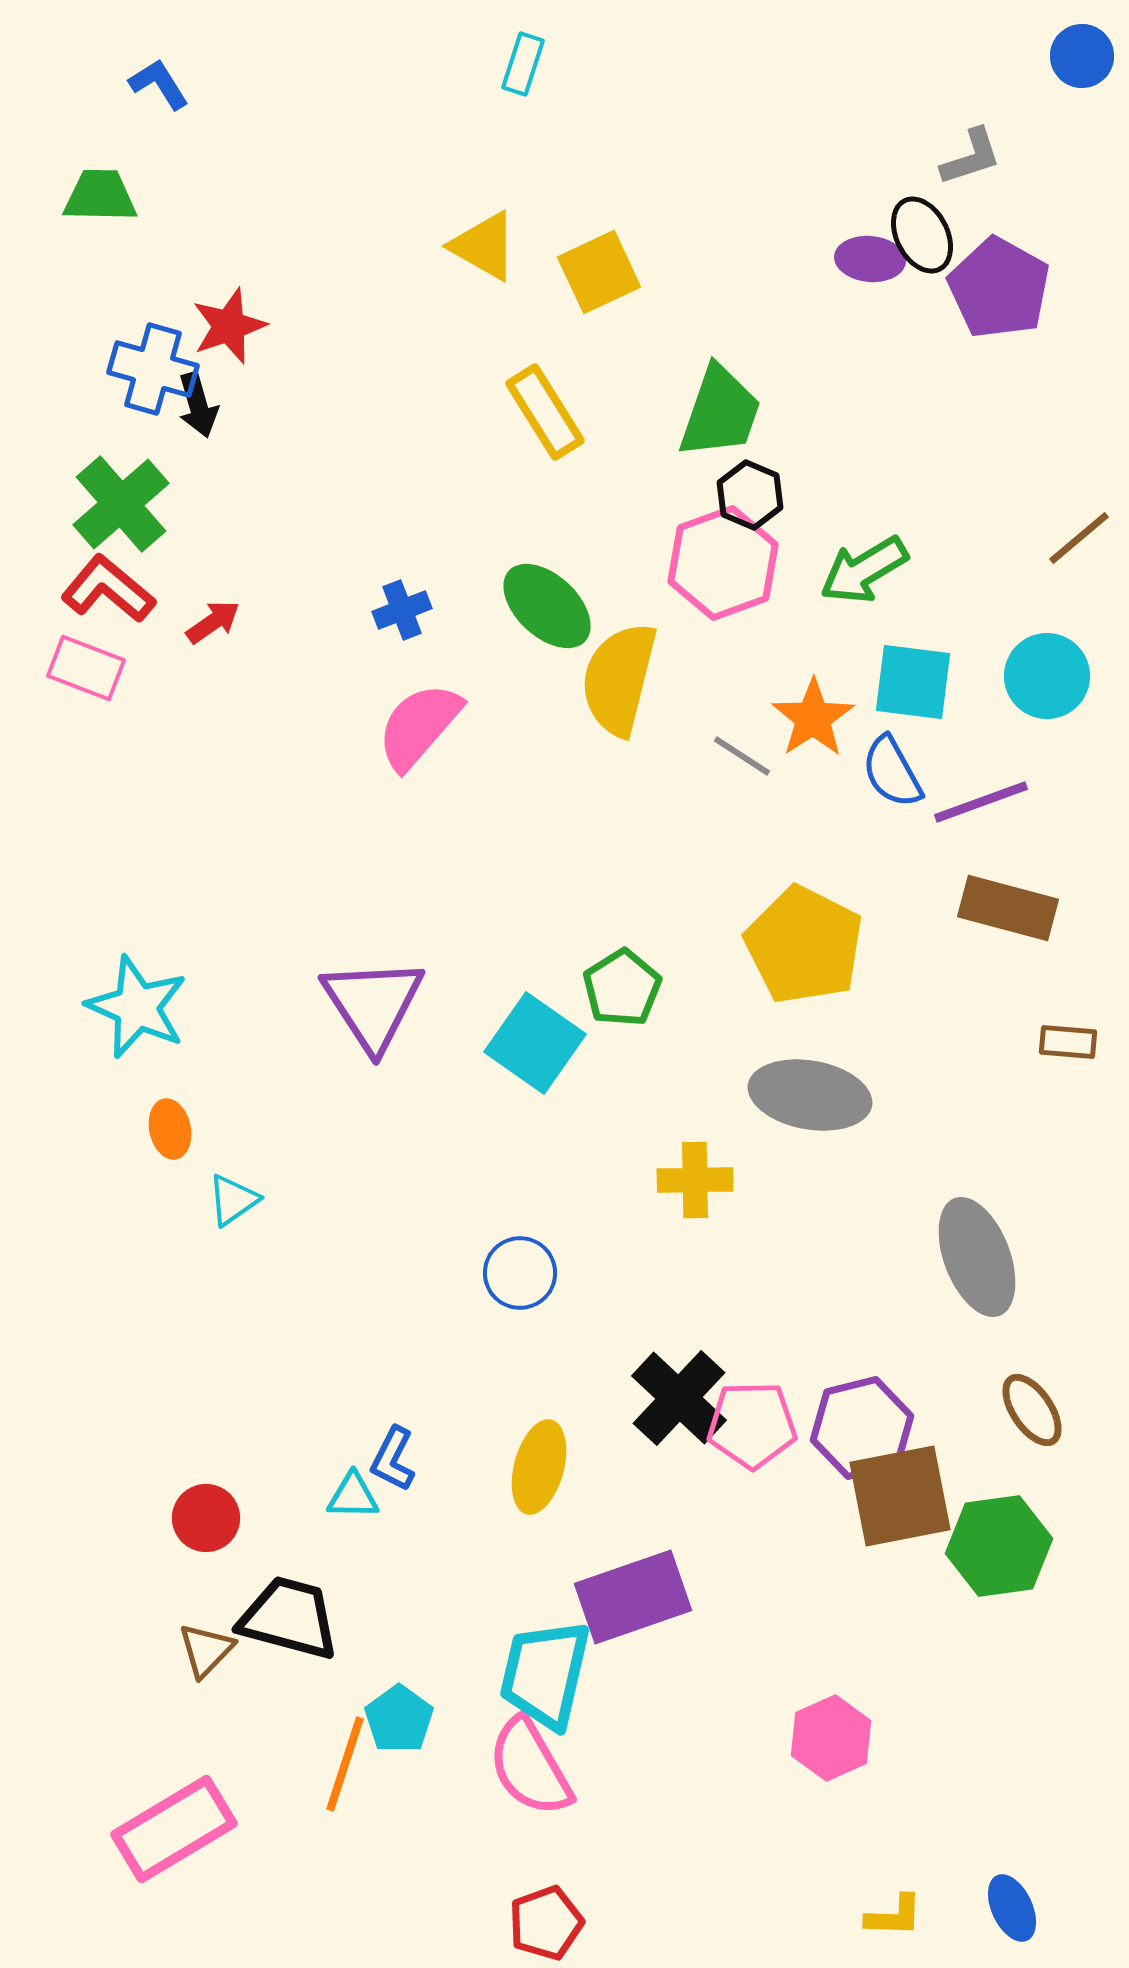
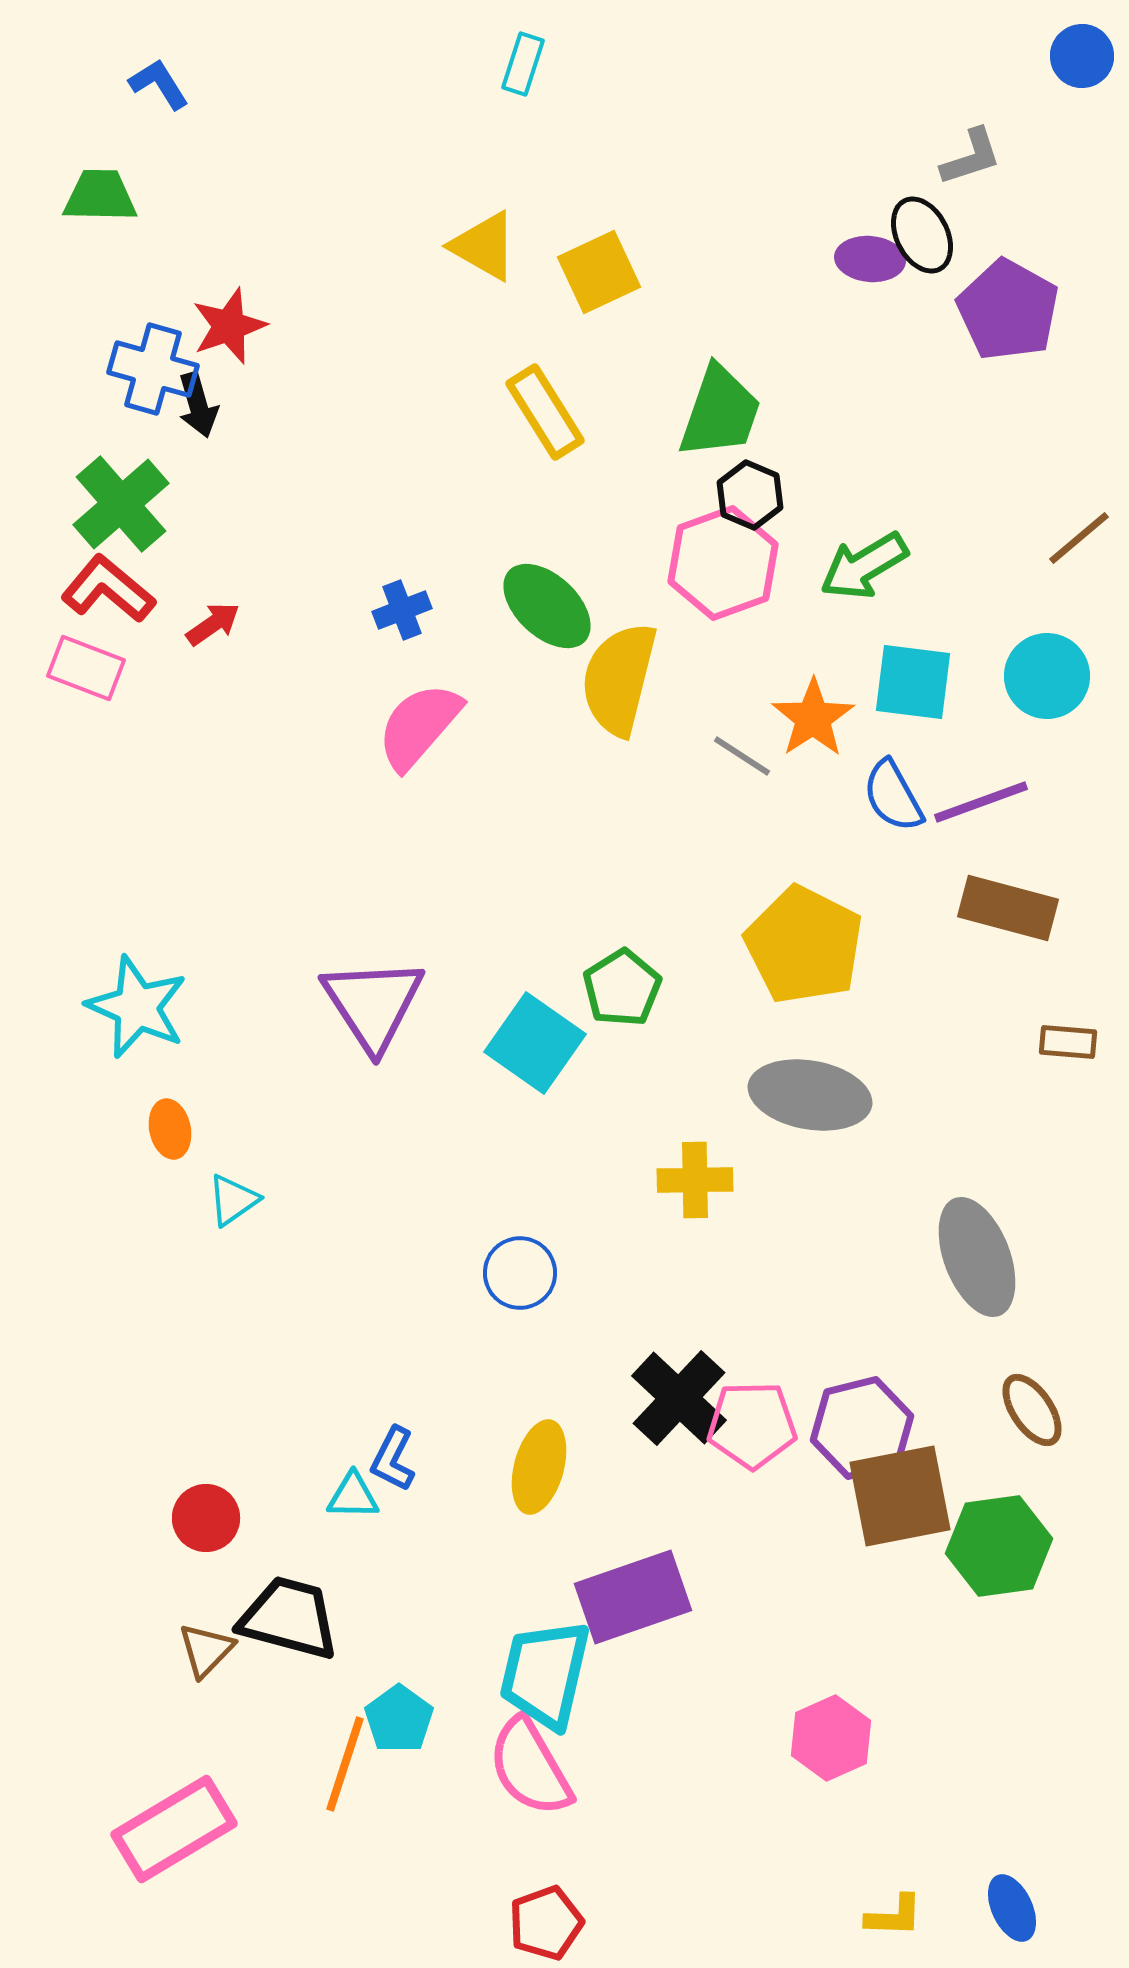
purple pentagon at (999, 288): moved 9 px right, 22 px down
green arrow at (864, 570): moved 4 px up
red arrow at (213, 622): moved 2 px down
blue semicircle at (892, 772): moved 1 px right, 24 px down
